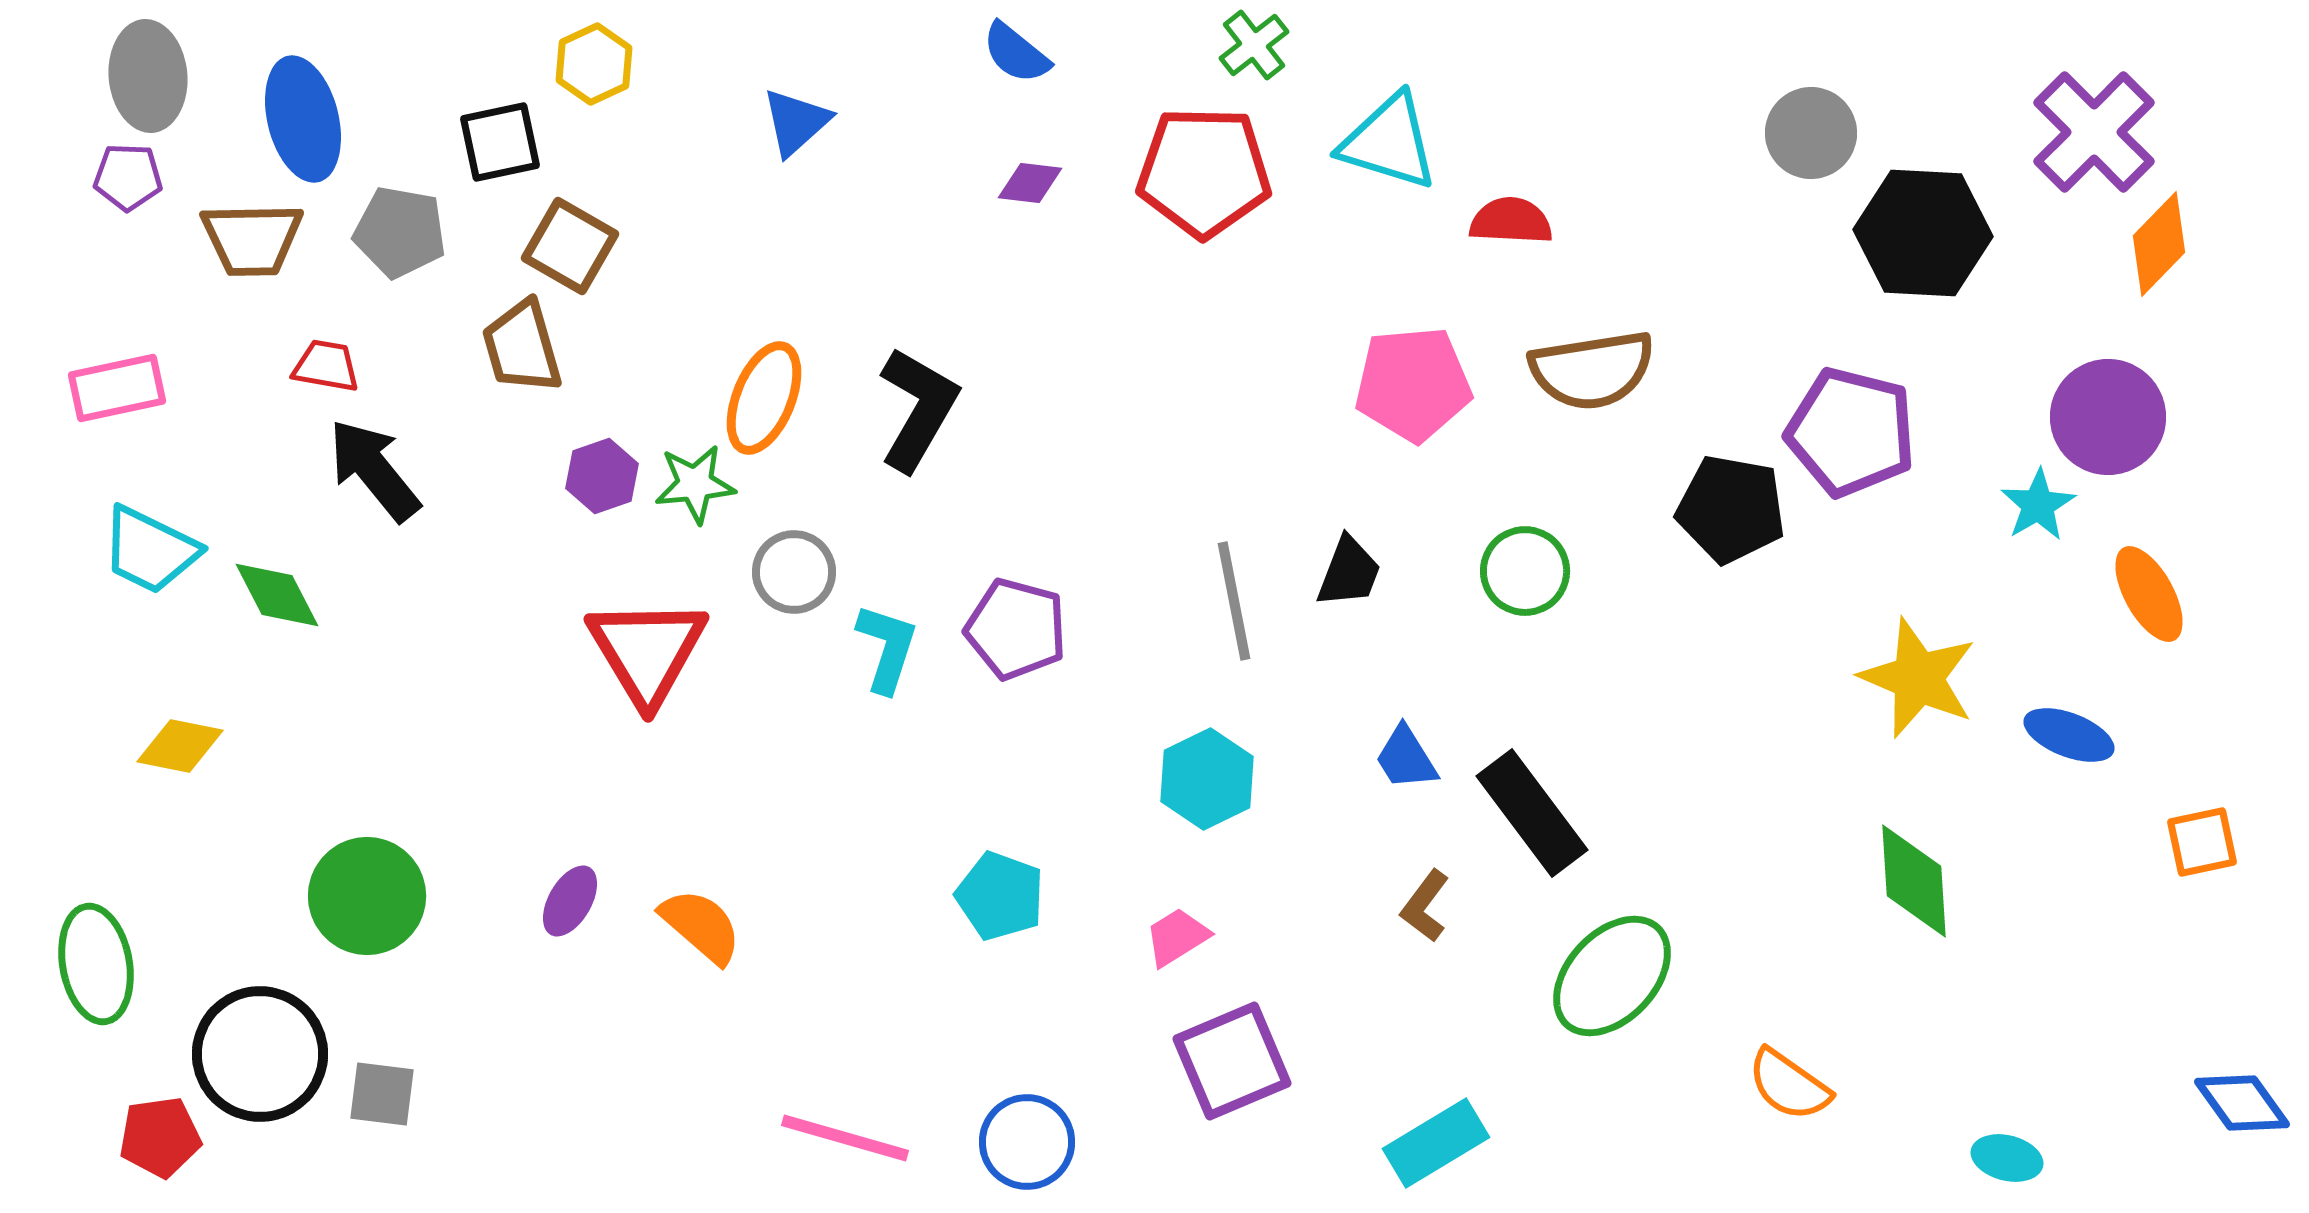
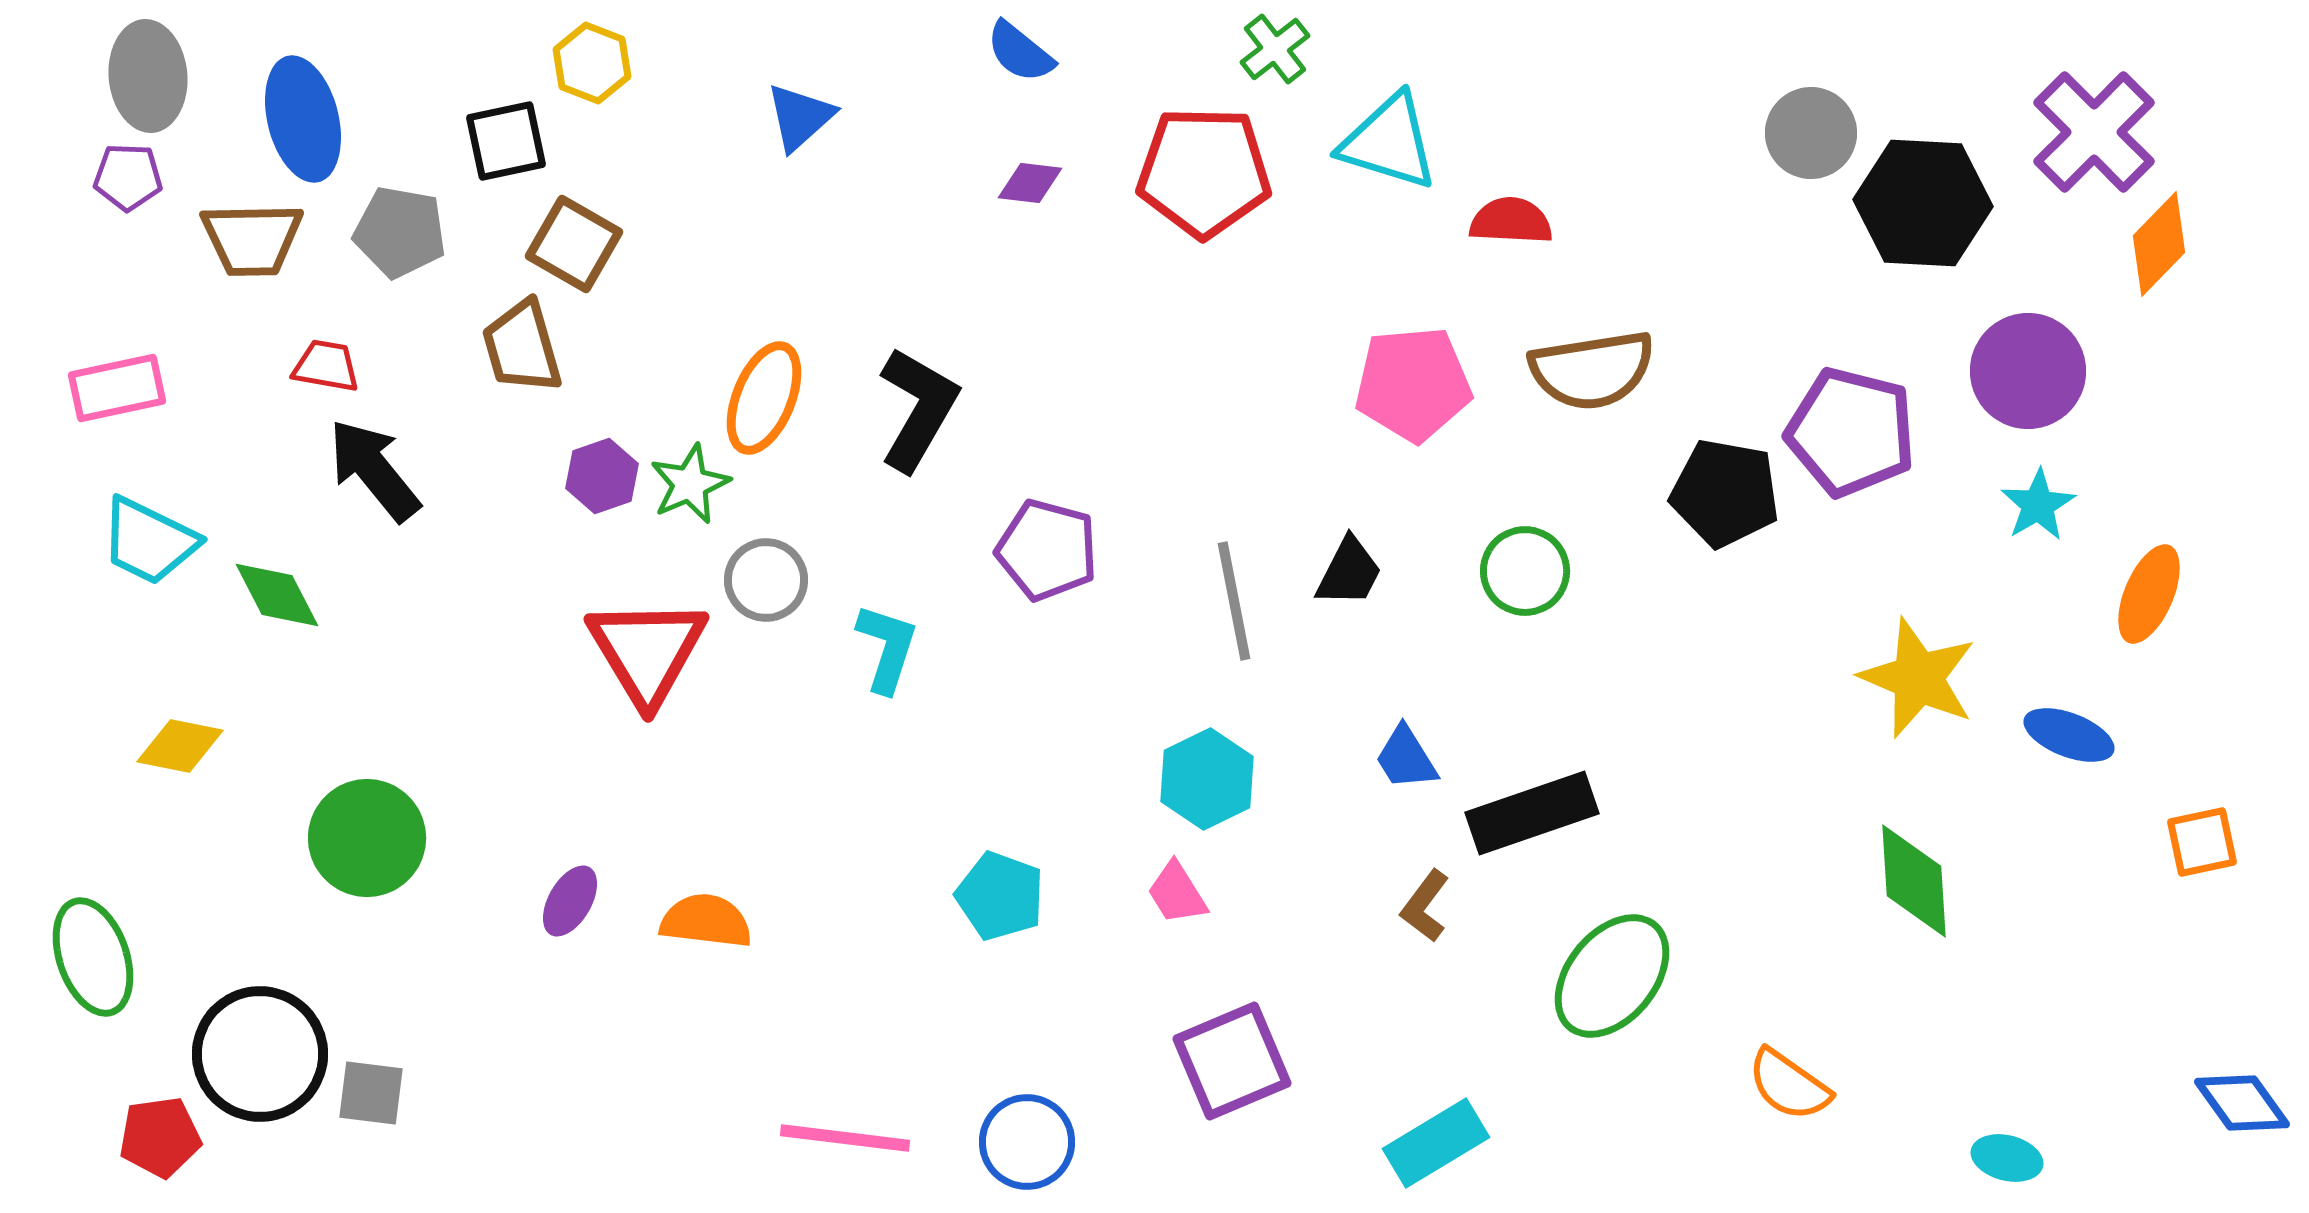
green cross at (1254, 45): moved 21 px right, 4 px down
blue semicircle at (1016, 53): moved 4 px right, 1 px up
yellow hexagon at (594, 64): moved 2 px left, 1 px up; rotated 14 degrees counterclockwise
blue triangle at (796, 122): moved 4 px right, 5 px up
black square at (500, 142): moved 6 px right, 1 px up
black hexagon at (1923, 233): moved 30 px up
brown square at (570, 246): moved 4 px right, 2 px up
purple circle at (2108, 417): moved 80 px left, 46 px up
green star at (695, 484): moved 5 px left; rotated 18 degrees counterclockwise
black pentagon at (1731, 509): moved 6 px left, 16 px up
cyan trapezoid at (150, 550): moved 1 px left, 9 px up
gray circle at (794, 572): moved 28 px left, 8 px down
black trapezoid at (1349, 572): rotated 6 degrees clockwise
orange ellipse at (2149, 594): rotated 52 degrees clockwise
purple pentagon at (1016, 629): moved 31 px right, 79 px up
black rectangle at (1532, 813): rotated 72 degrees counterclockwise
green circle at (367, 896): moved 58 px up
orange semicircle at (701, 926): moved 5 px right, 5 px up; rotated 34 degrees counterclockwise
pink trapezoid at (1177, 937): moved 44 px up; rotated 90 degrees counterclockwise
green ellipse at (96, 964): moved 3 px left, 7 px up; rotated 9 degrees counterclockwise
green ellipse at (1612, 976): rotated 4 degrees counterclockwise
gray square at (382, 1094): moved 11 px left, 1 px up
pink line at (845, 1138): rotated 9 degrees counterclockwise
